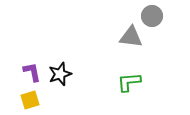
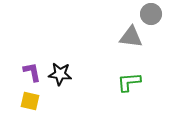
gray circle: moved 1 px left, 2 px up
black star: rotated 25 degrees clockwise
yellow square: moved 1 px down; rotated 30 degrees clockwise
